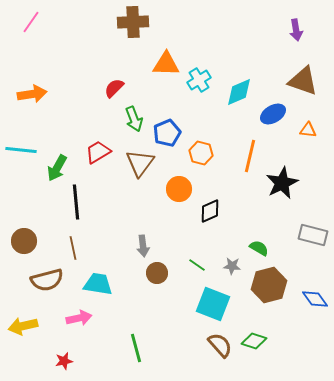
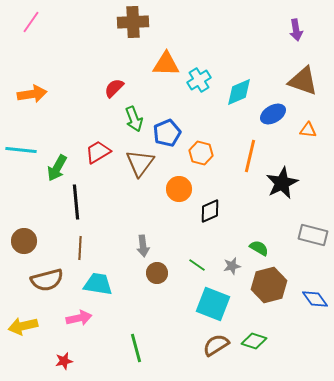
brown line at (73, 248): moved 7 px right; rotated 15 degrees clockwise
gray star at (232, 266): rotated 18 degrees counterclockwise
brown semicircle at (220, 345): moved 4 px left; rotated 80 degrees counterclockwise
